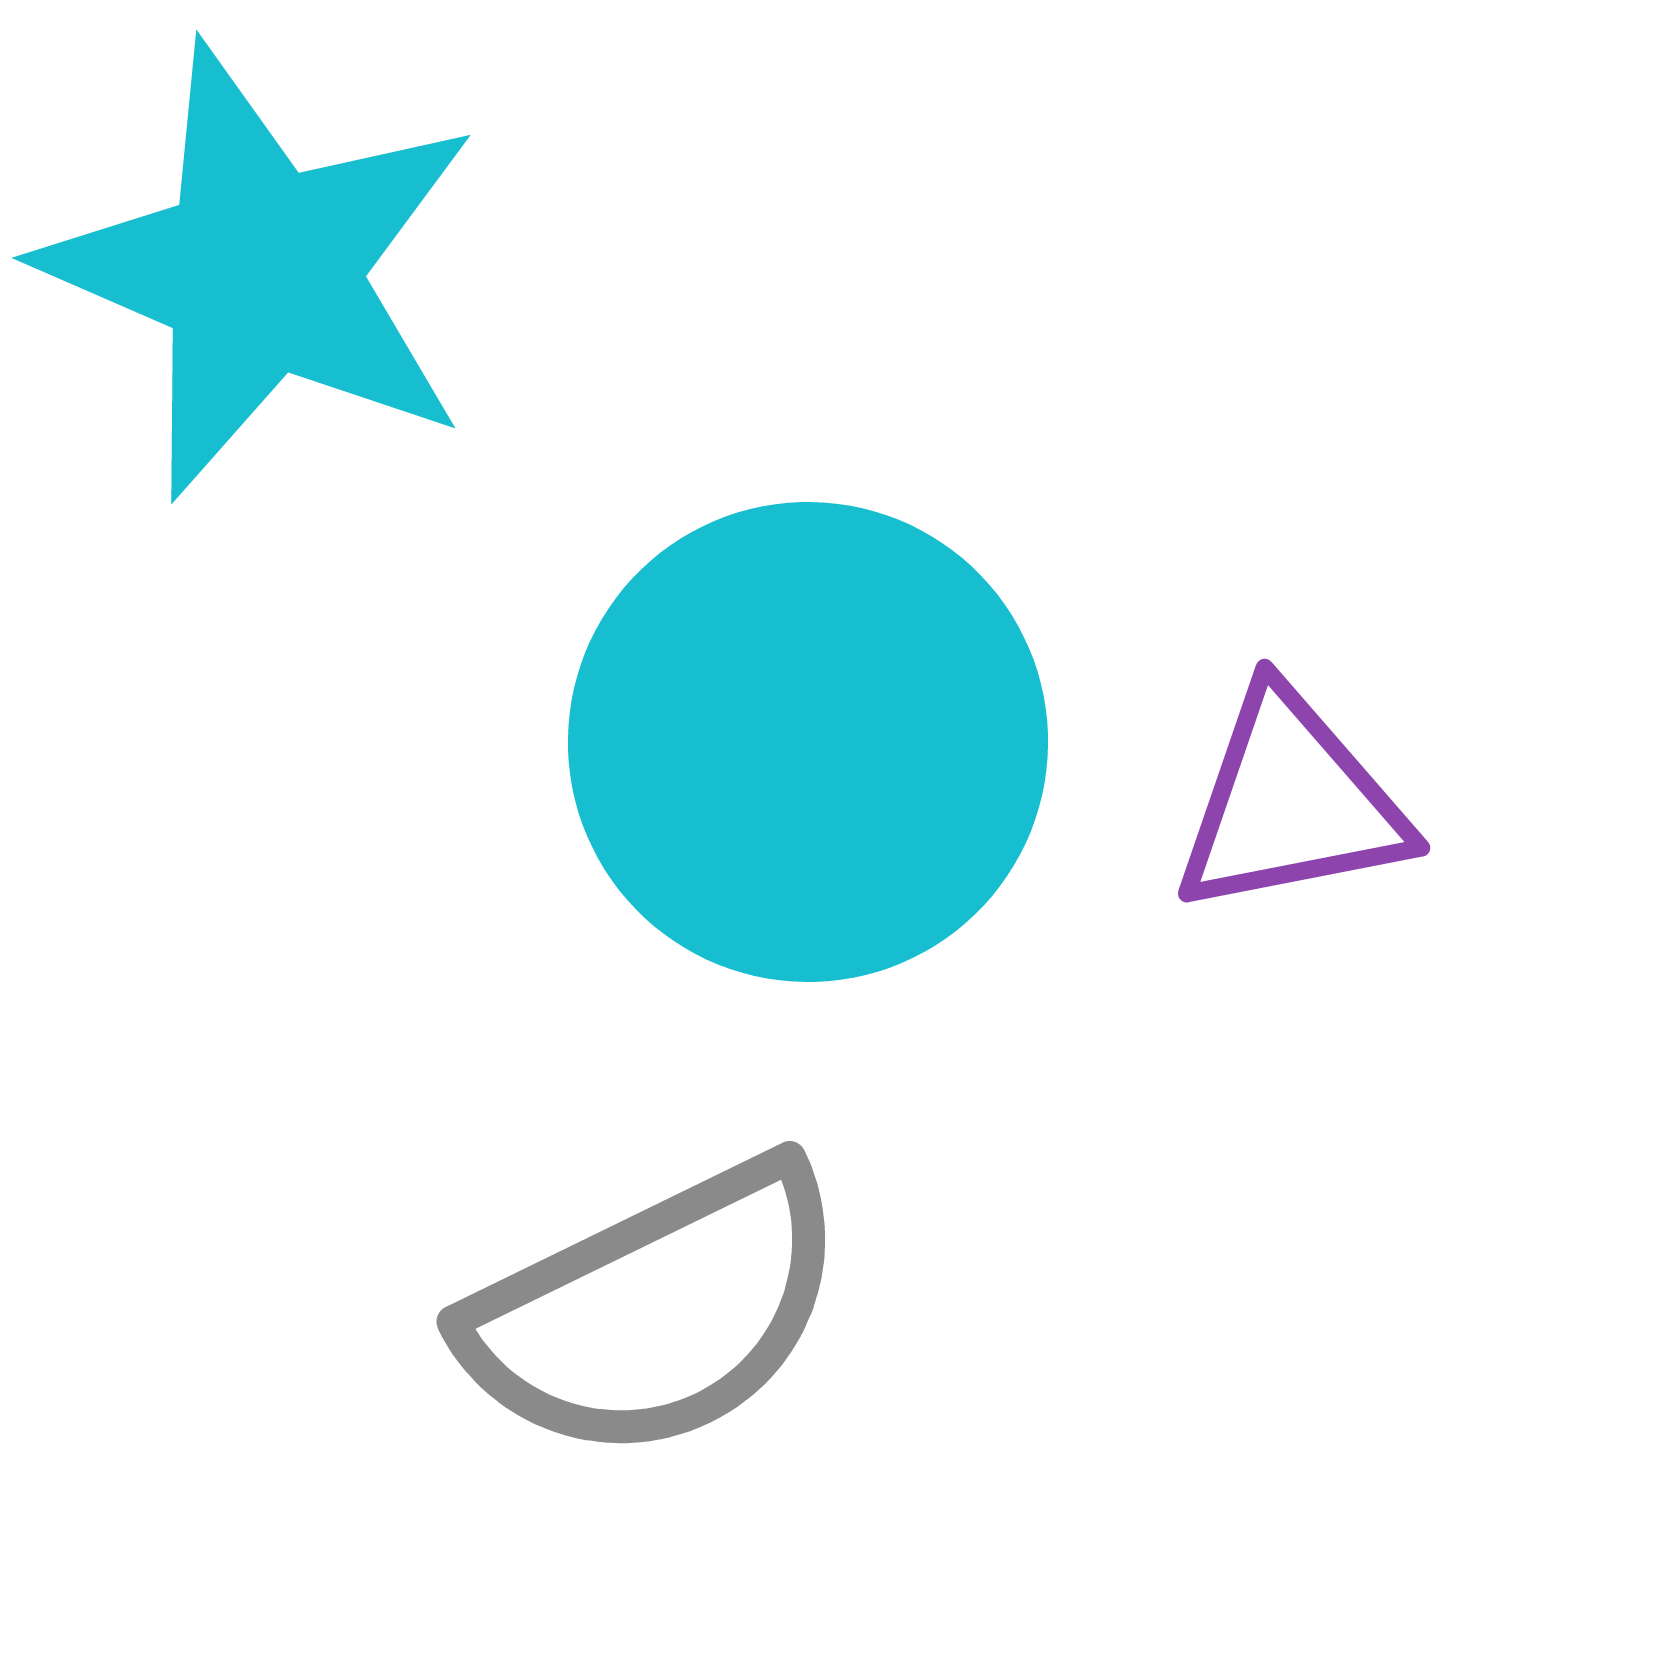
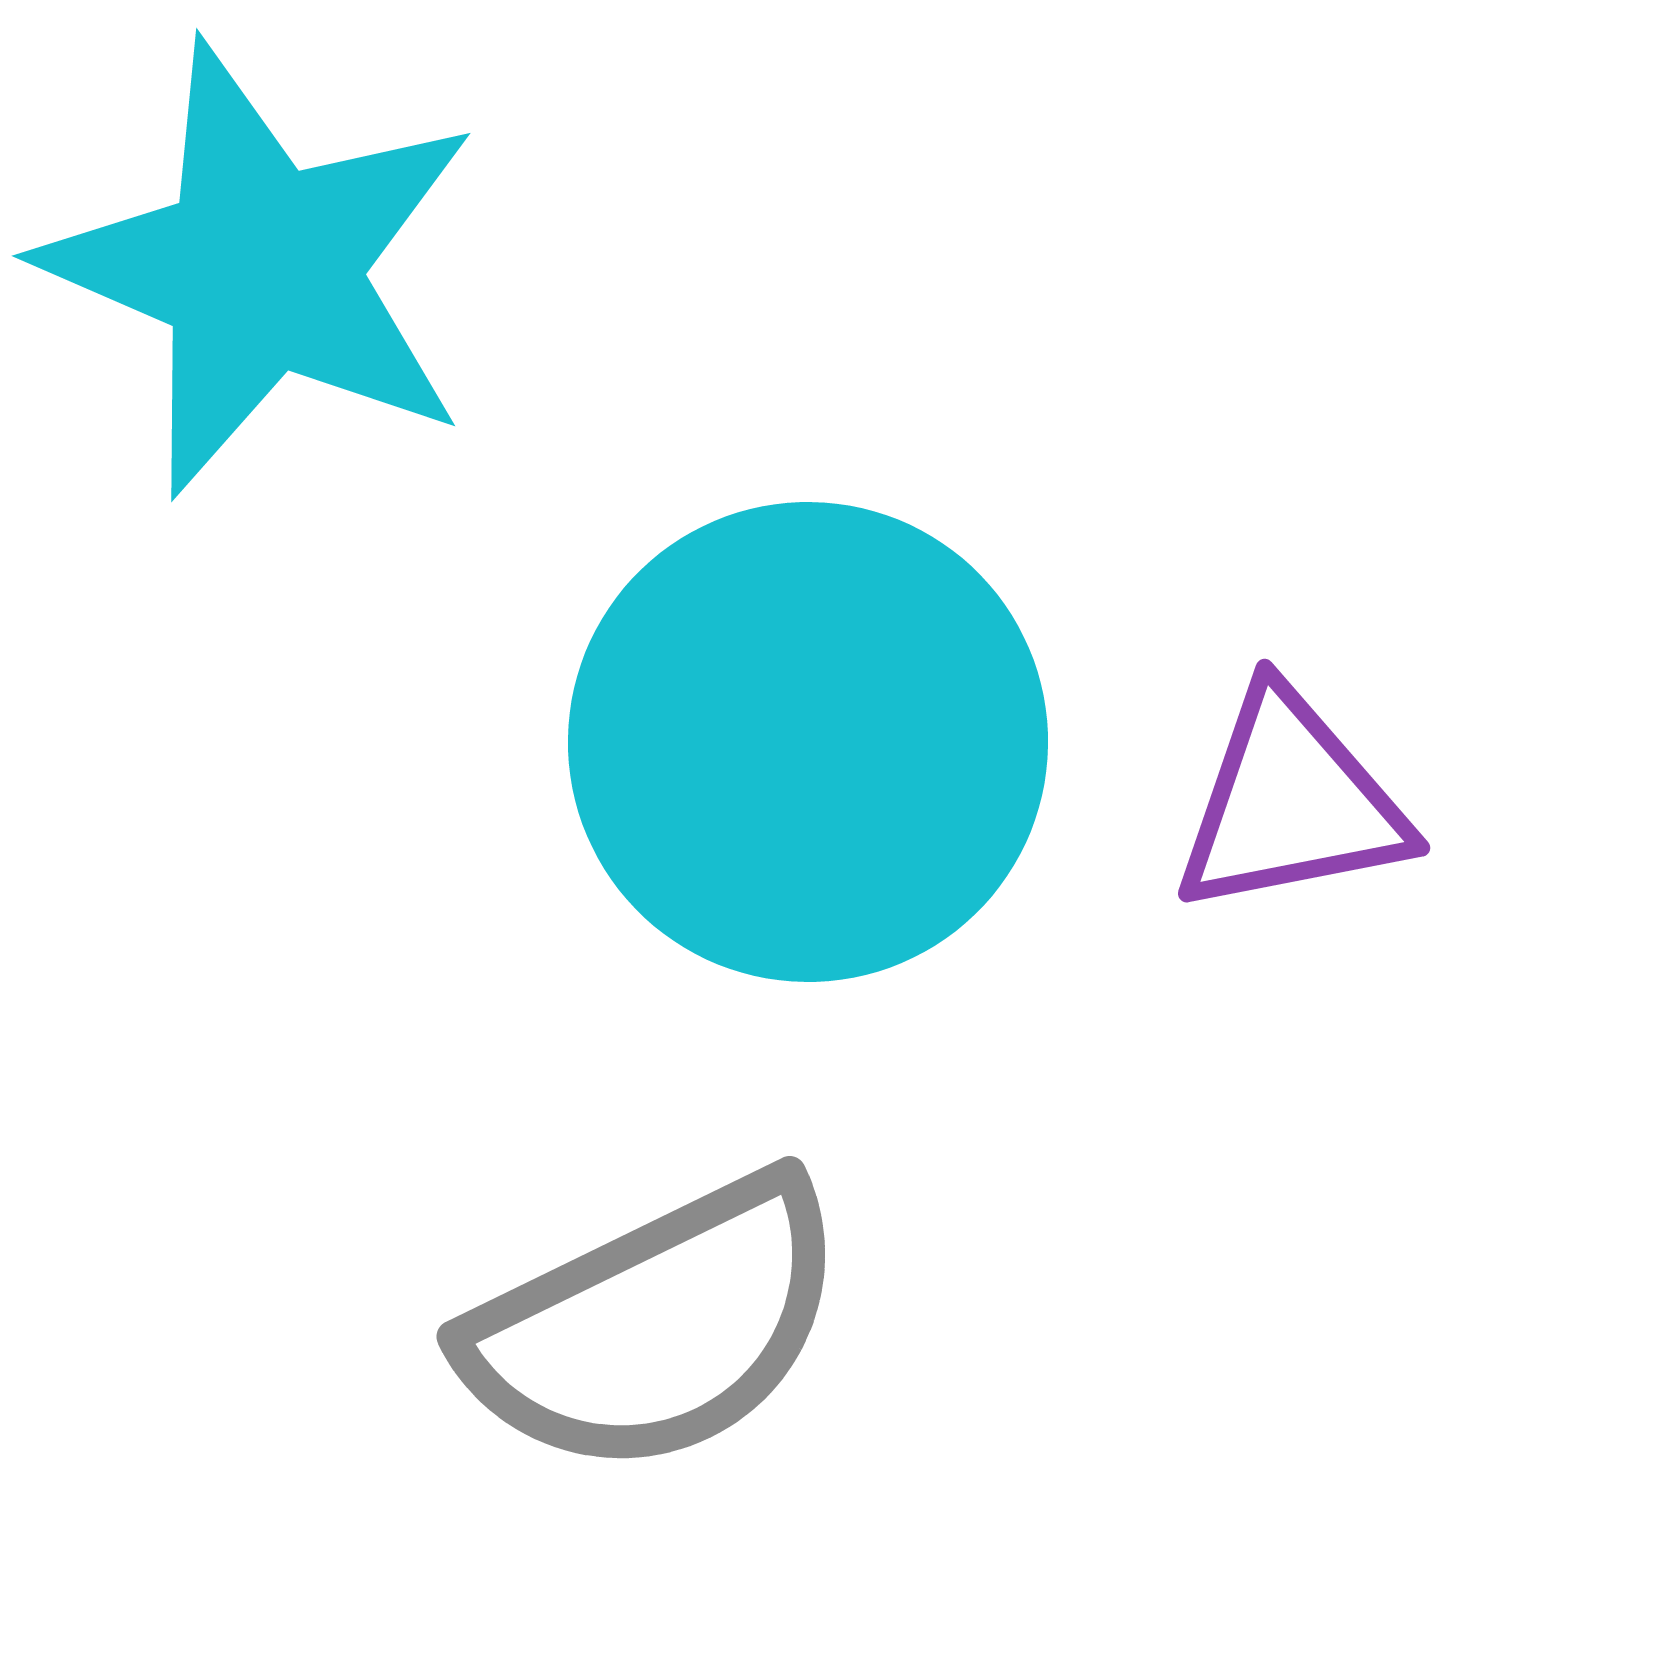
cyan star: moved 2 px up
gray semicircle: moved 15 px down
